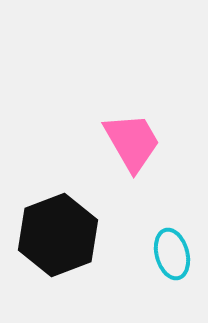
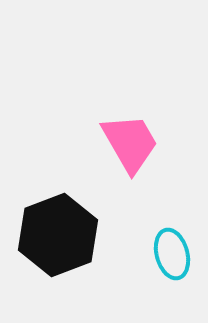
pink trapezoid: moved 2 px left, 1 px down
